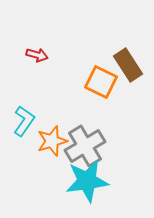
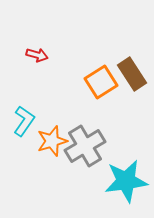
brown rectangle: moved 4 px right, 9 px down
orange square: rotated 32 degrees clockwise
cyan star: moved 39 px right
